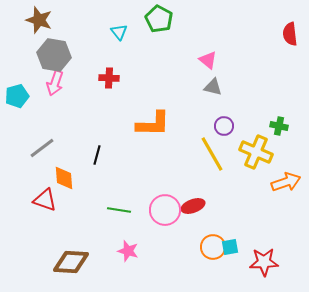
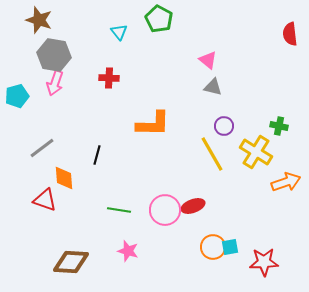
yellow cross: rotated 8 degrees clockwise
